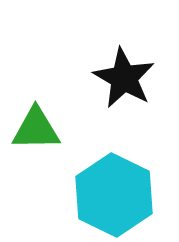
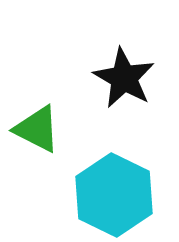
green triangle: moved 1 px right; rotated 28 degrees clockwise
